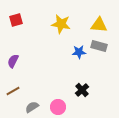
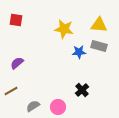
red square: rotated 24 degrees clockwise
yellow star: moved 3 px right, 5 px down
purple semicircle: moved 4 px right, 2 px down; rotated 24 degrees clockwise
brown line: moved 2 px left
gray semicircle: moved 1 px right, 1 px up
